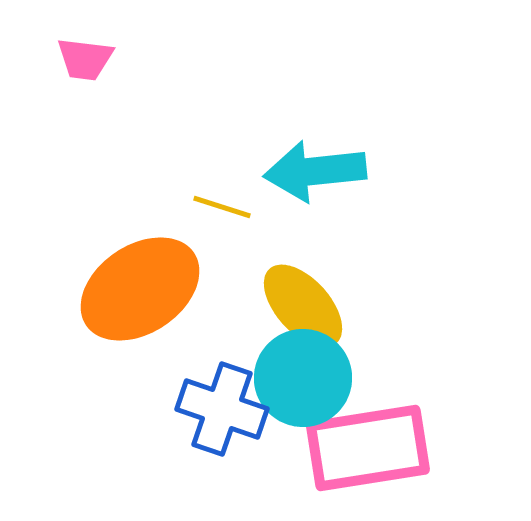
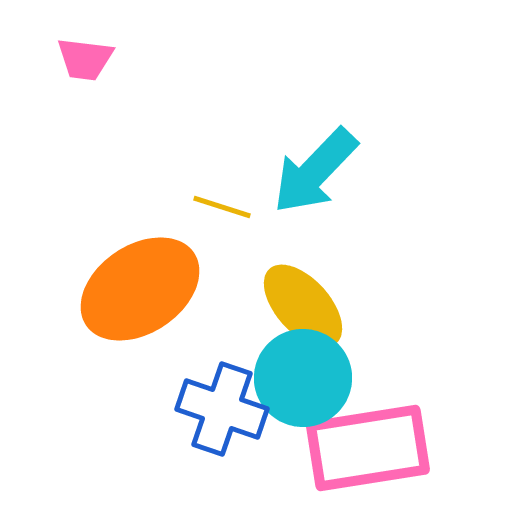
cyan arrow: rotated 40 degrees counterclockwise
